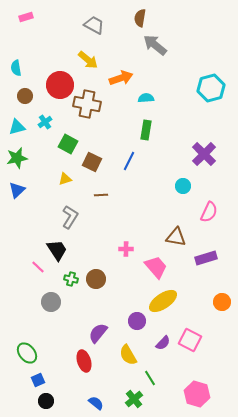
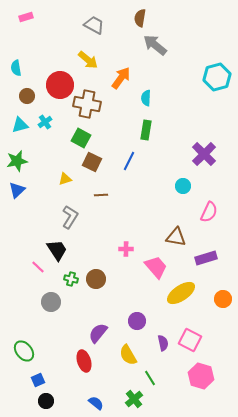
orange arrow at (121, 78): rotated 35 degrees counterclockwise
cyan hexagon at (211, 88): moved 6 px right, 11 px up
brown circle at (25, 96): moved 2 px right
cyan semicircle at (146, 98): rotated 84 degrees counterclockwise
cyan triangle at (17, 127): moved 3 px right, 2 px up
green square at (68, 144): moved 13 px right, 6 px up
green star at (17, 158): moved 3 px down
yellow ellipse at (163, 301): moved 18 px right, 8 px up
orange circle at (222, 302): moved 1 px right, 3 px up
purple semicircle at (163, 343): rotated 56 degrees counterclockwise
green ellipse at (27, 353): moved 3 px left, 2 px up
pink hexagon at (197, 394): moved 4 px right, 18 px up
